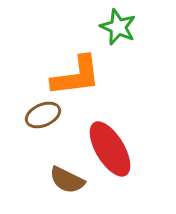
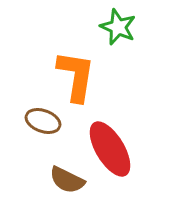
orange L-shape: rotated 74 degrees counterclockwise
brown ellipse: moved 6 px down; rotated 44 degrees clockwise
